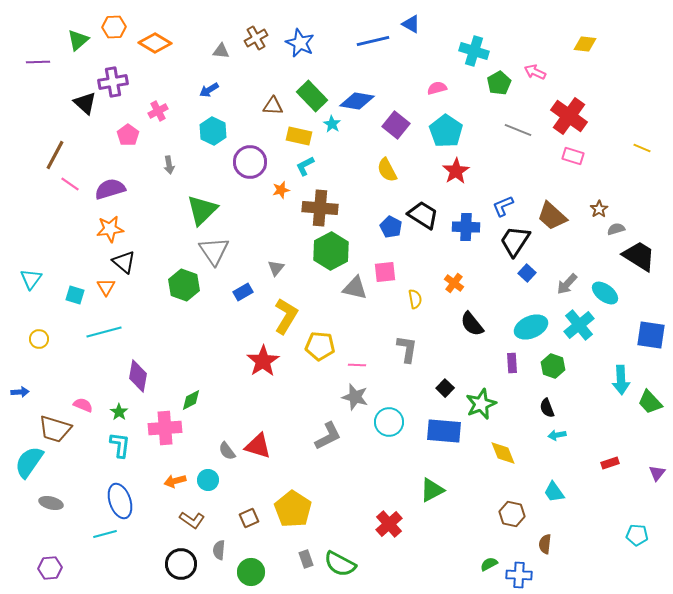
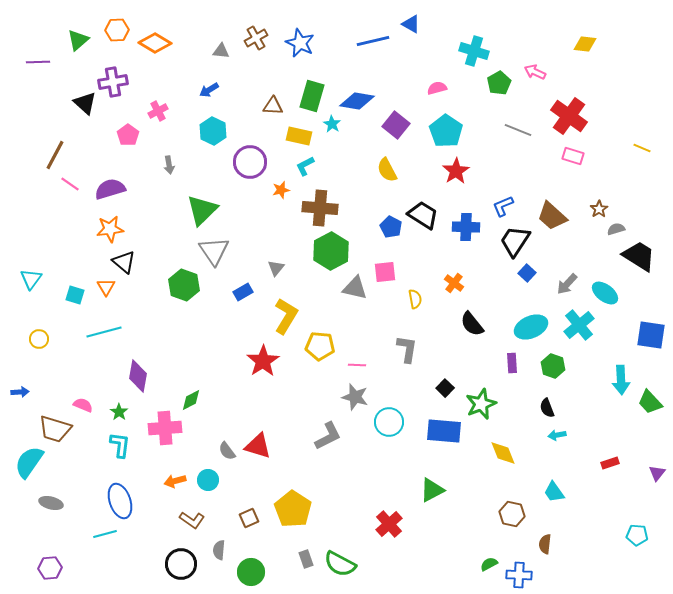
orange hexagon at (114, 27): moved 3 px right, 3 px down
green rectangle at (312, 96): rotated 60 degrees clockwise
